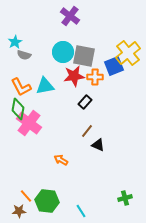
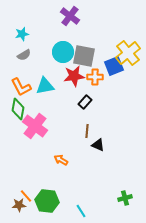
cyan star: moved 7 px right, 8 px up; rotated 16 degrees clockwise
gray semicircle: rotated 48 degrees counterclockwise
pink cross: moved 6 px right, 3 px down
brown line: rotated 32 degrees counterclockwise
brown star: moved 6 px up
